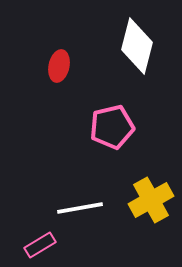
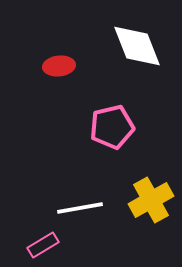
white diamond: rotated 36 degrees counterclockwise
red ellipse: rotated 72 degrees clockwise
pink rectangle: moved 3 px right
